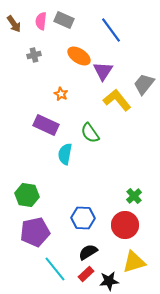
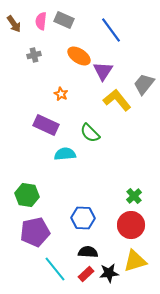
green semicircle: rotated 10 degrees counterclockwise
cyan semicircle: rotated 75 degrees clockwise
red circle: moved 6 px right
black semicircle: rotated 36 degrees clockwise
yellow triangle: moved 1 px right, 1 px up
black star: moved 8 px up
